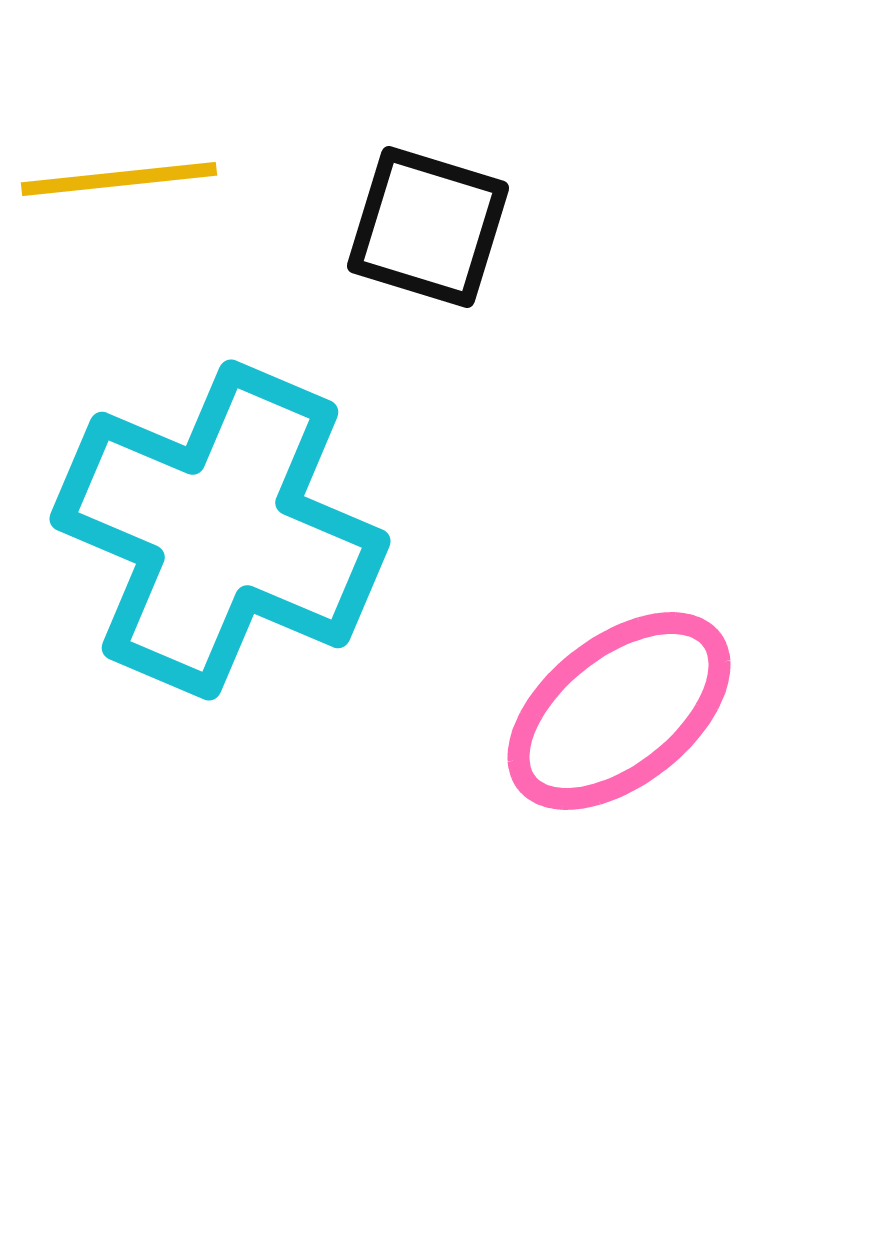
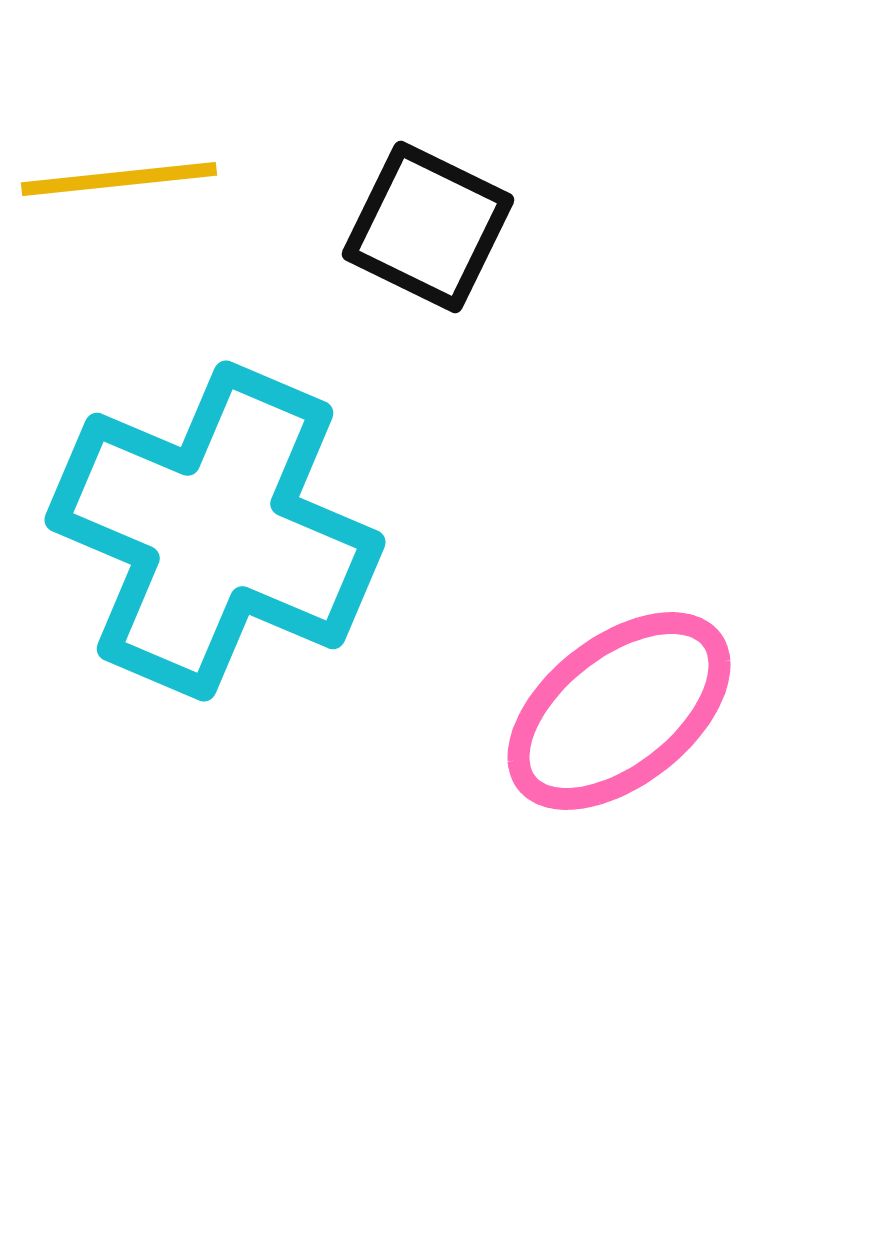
black square: rotated 9 degrees clockwise
cyan cross: moved 5 px left, 1 px down
